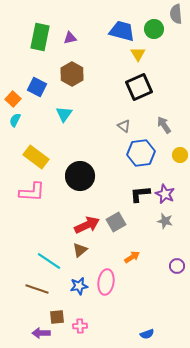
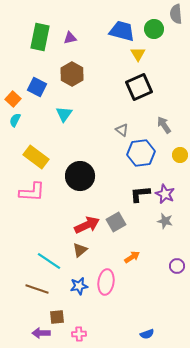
gray triangle: moved 2 px left, 4 px down
pink cross: moved 1 px left, 8 px down
